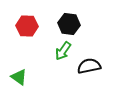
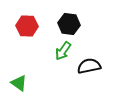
green triangle: moved 6 px down
